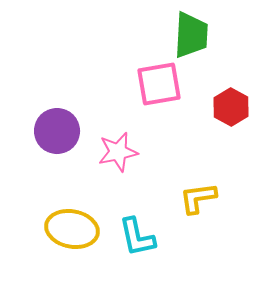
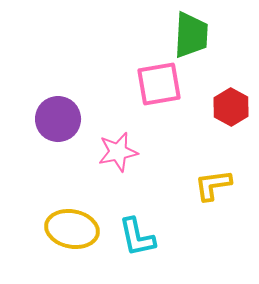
purple circle: moved 1 px right, 12 px up
yellow L-shape: moved 15 px right, 13 px up
